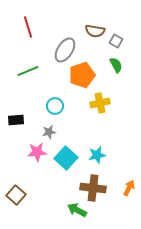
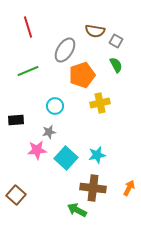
pink star: moved 2 px up
